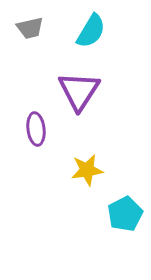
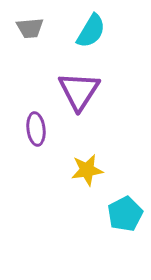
gray trapezoid: rotated 8 degrees clockwise
